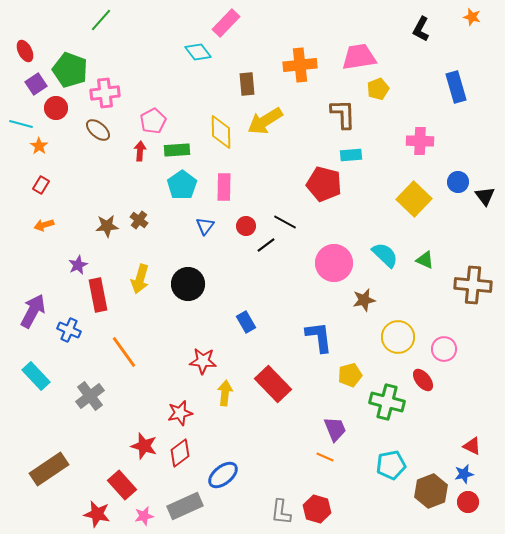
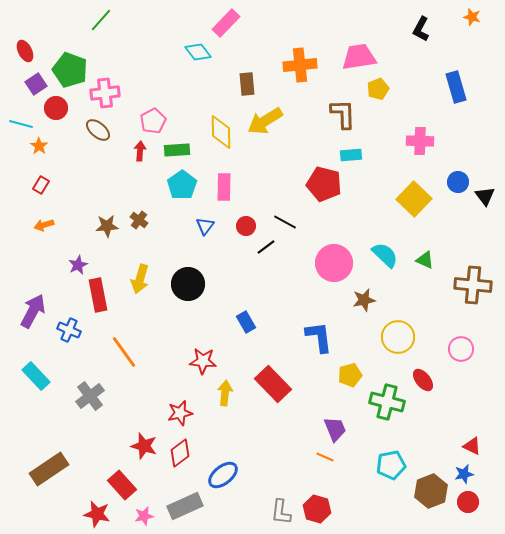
black line at (266, 245): moved 2 px down
pink circle at (444, 349): moved 17 px right
